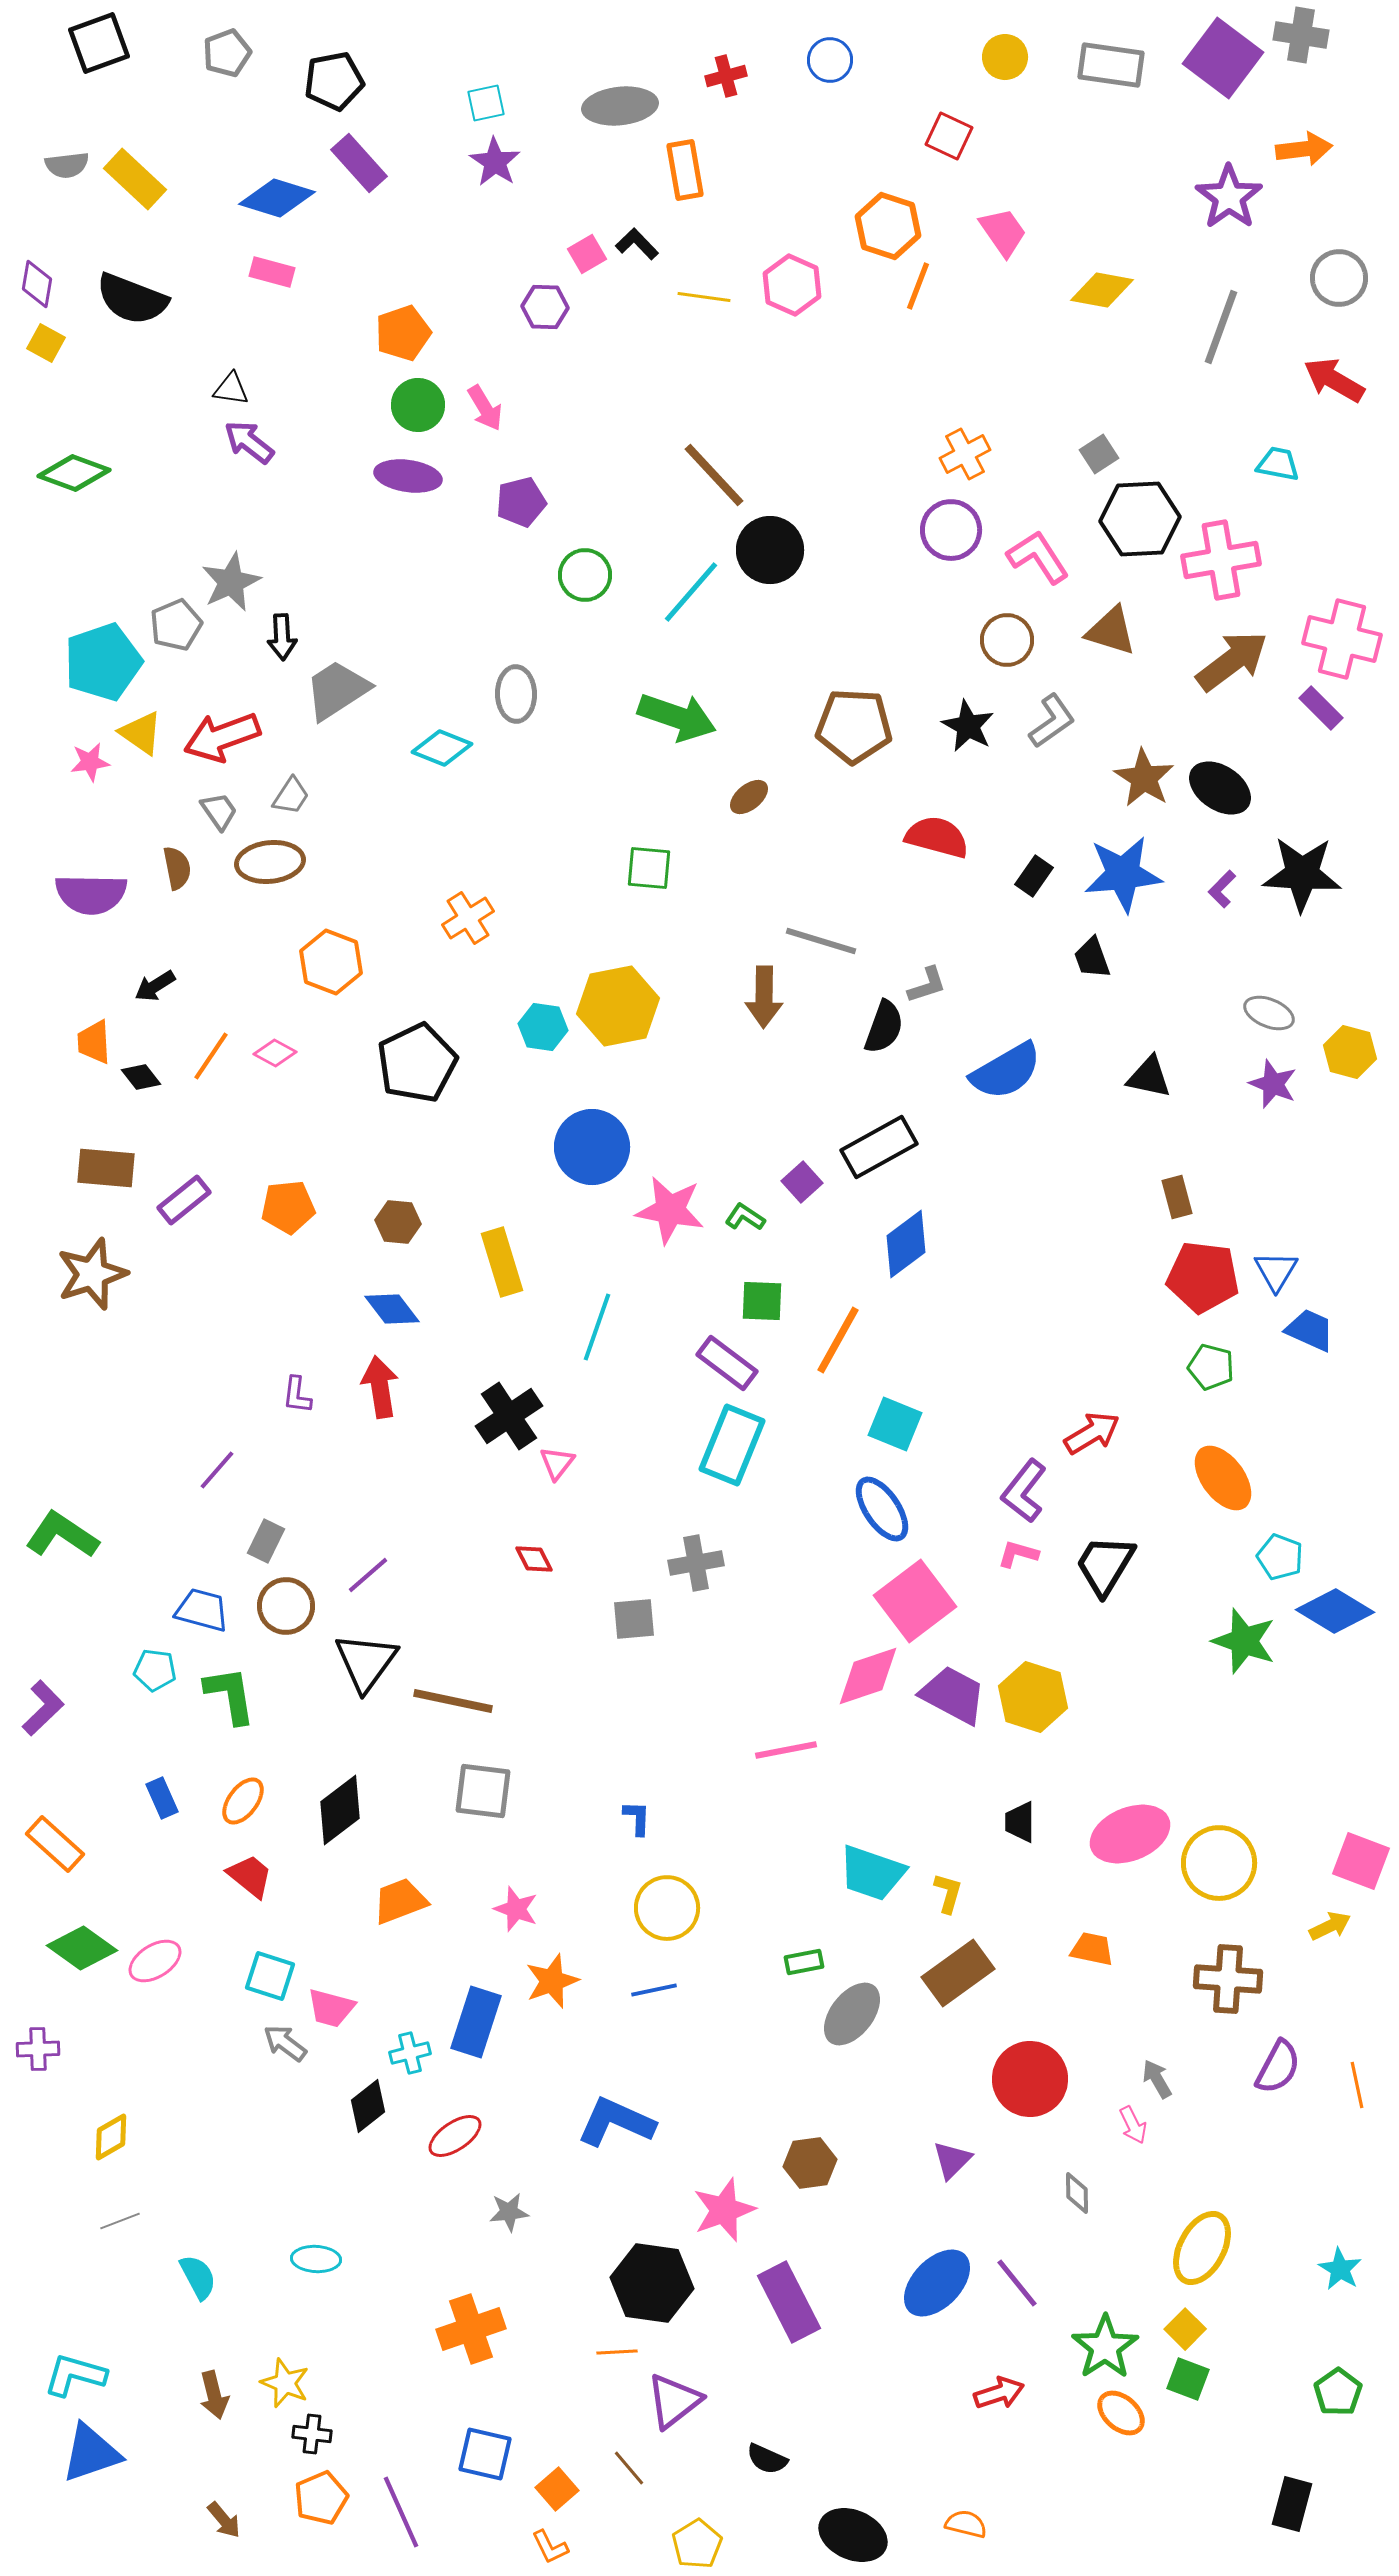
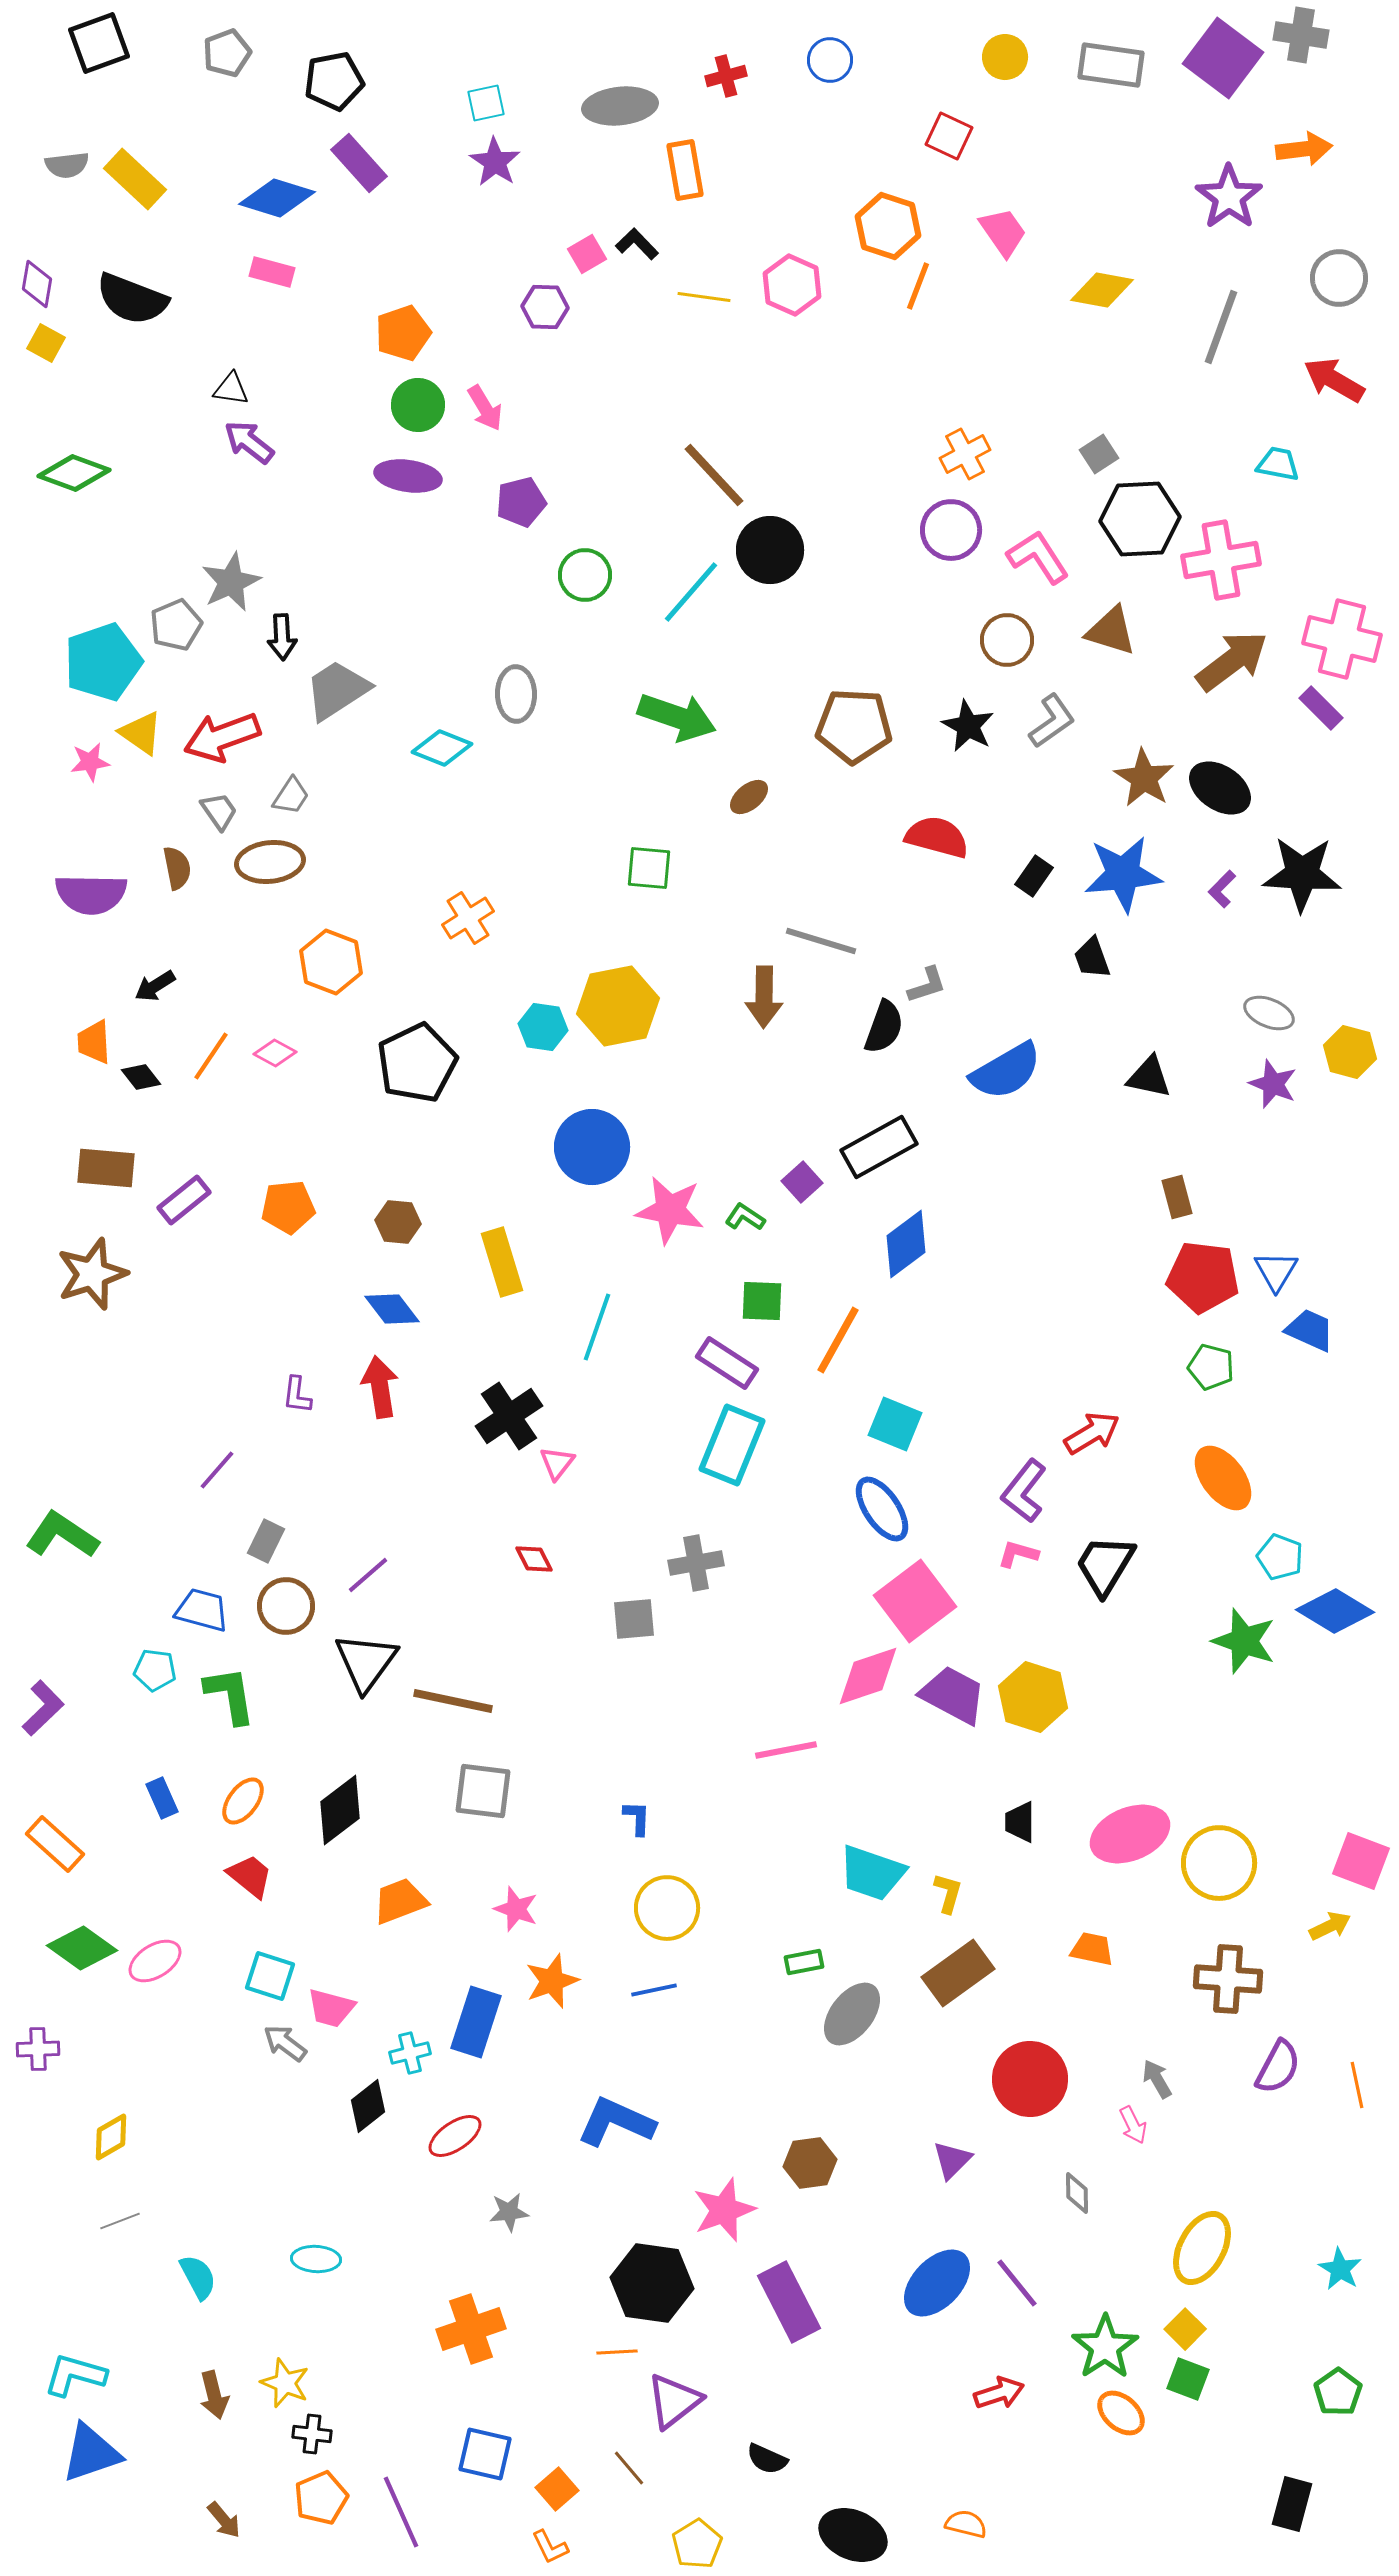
purple rectangle at (727, 1363): rotated 4 degrees counterclockwise
